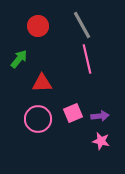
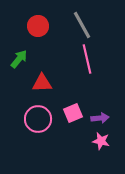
purple arrow: moved 2 px down
